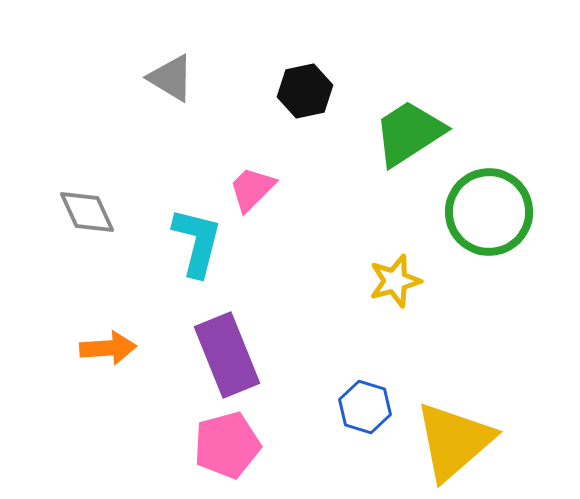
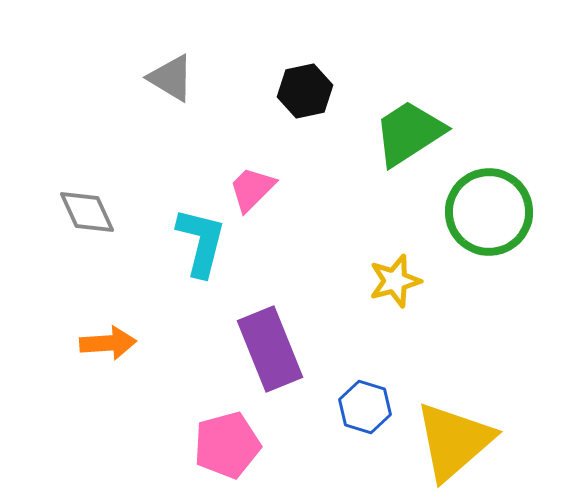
cyan L-shape: moved 4 px right
orange arrow: moved 5 px up
purple rectangle: moved 43 px right, 6 px up
